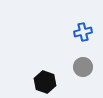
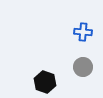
blue cross: rotated 18 degrees clockwise
